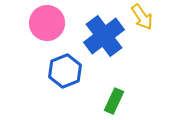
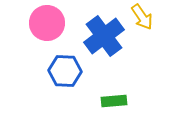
blue hexagon: rotated 24 degrees clockwise
green rectangle: rotated 60 degrees clockwise
